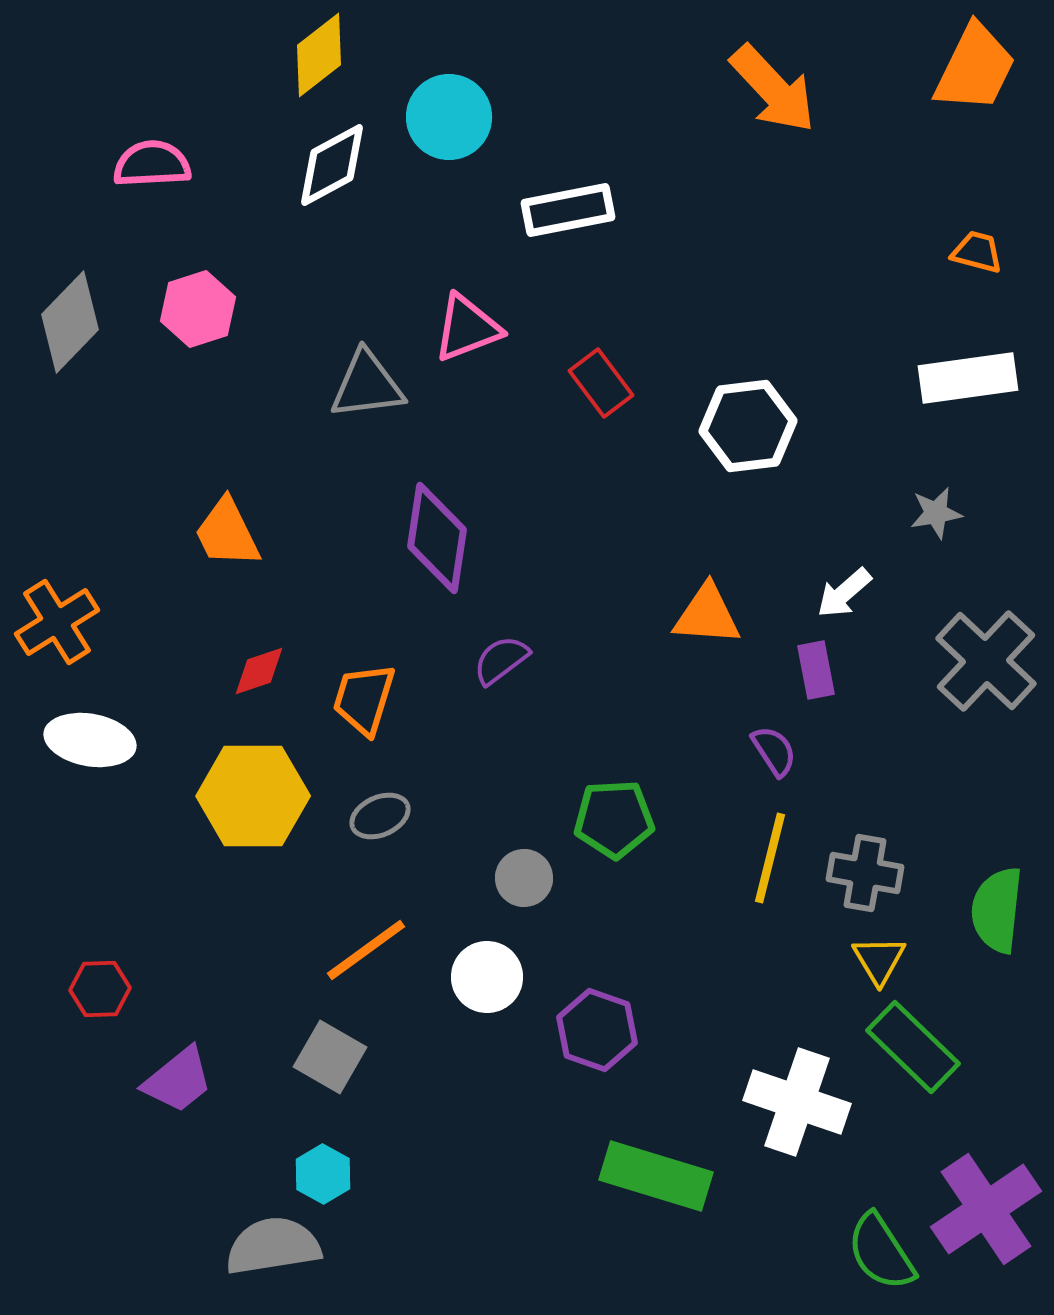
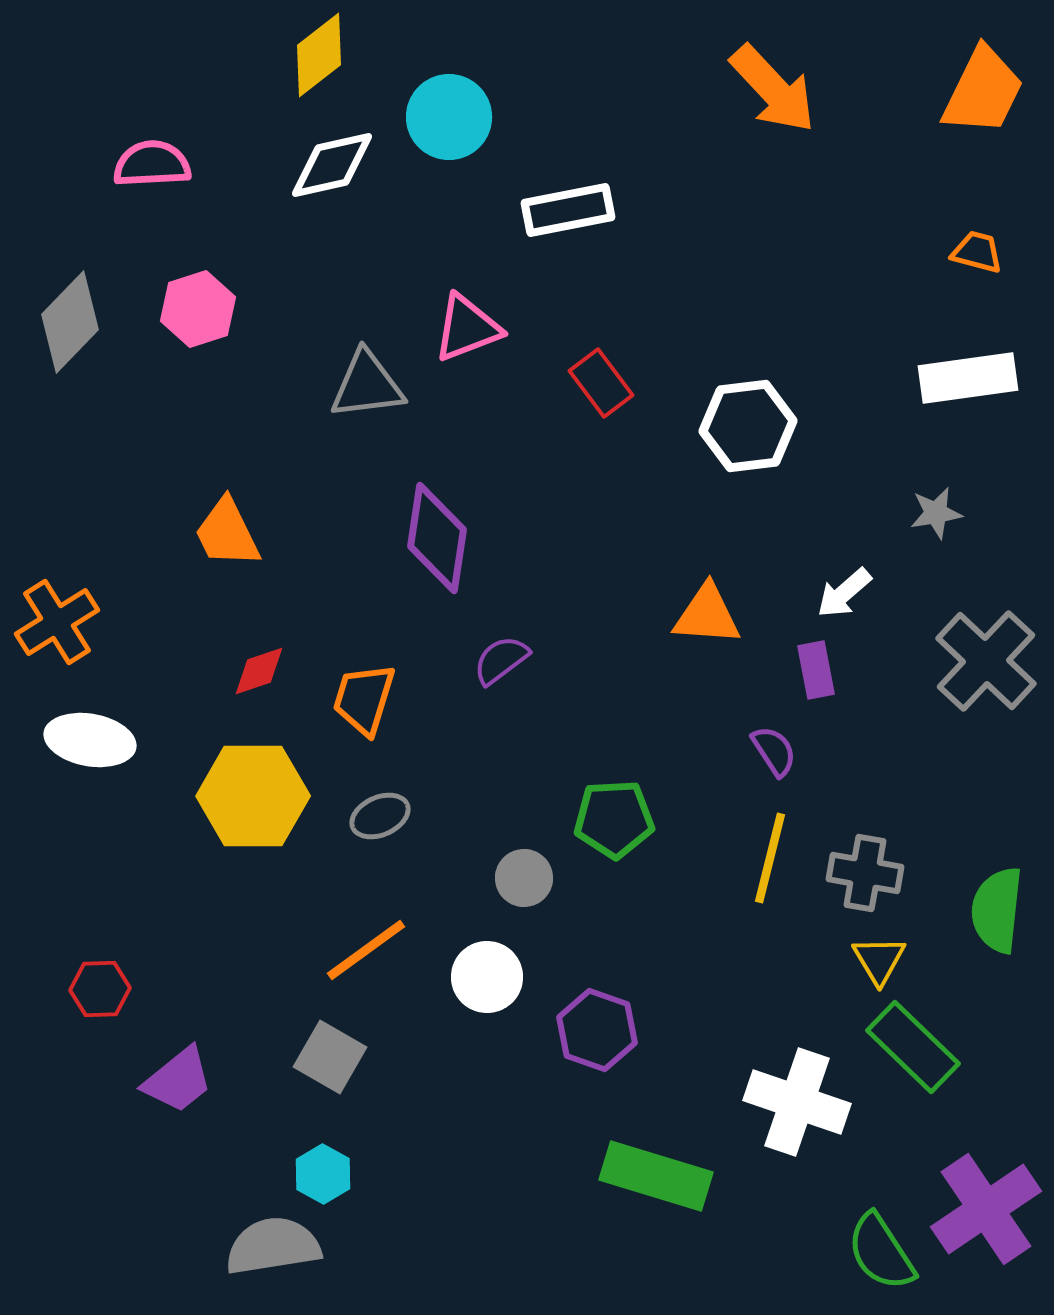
orange trapezoid at (975, 68): moved 8 px right, 23 px down
white diamond at (332, 165): rotated 16 degrees clockwise
